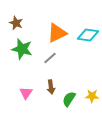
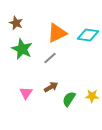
green star: rotated 10 degrees clockwise
brown arrow: rotated 112 degrees counterclockwise
